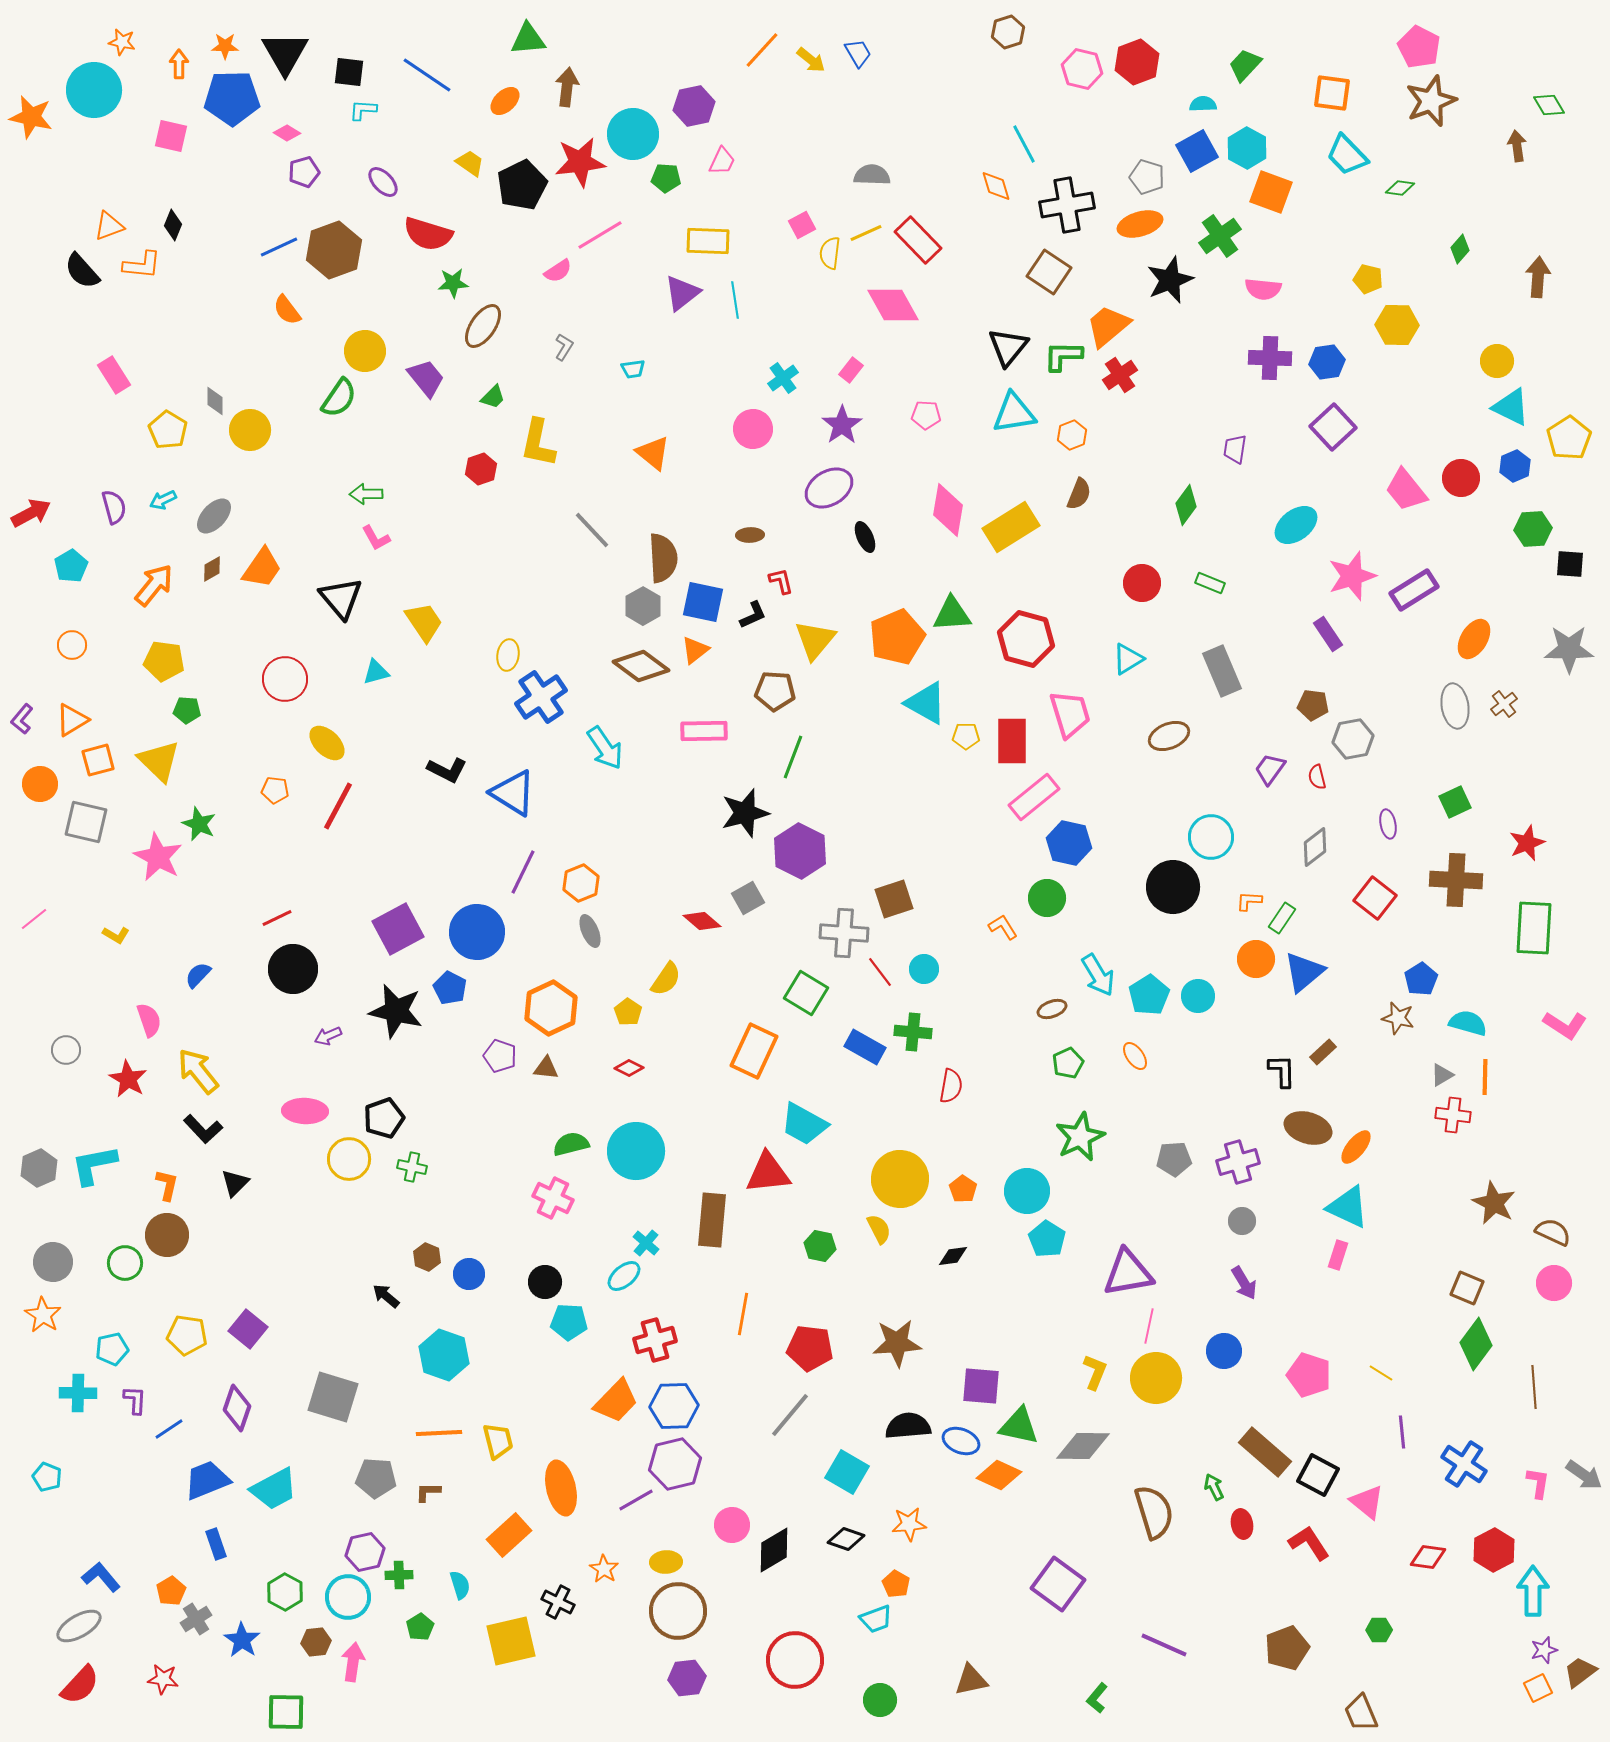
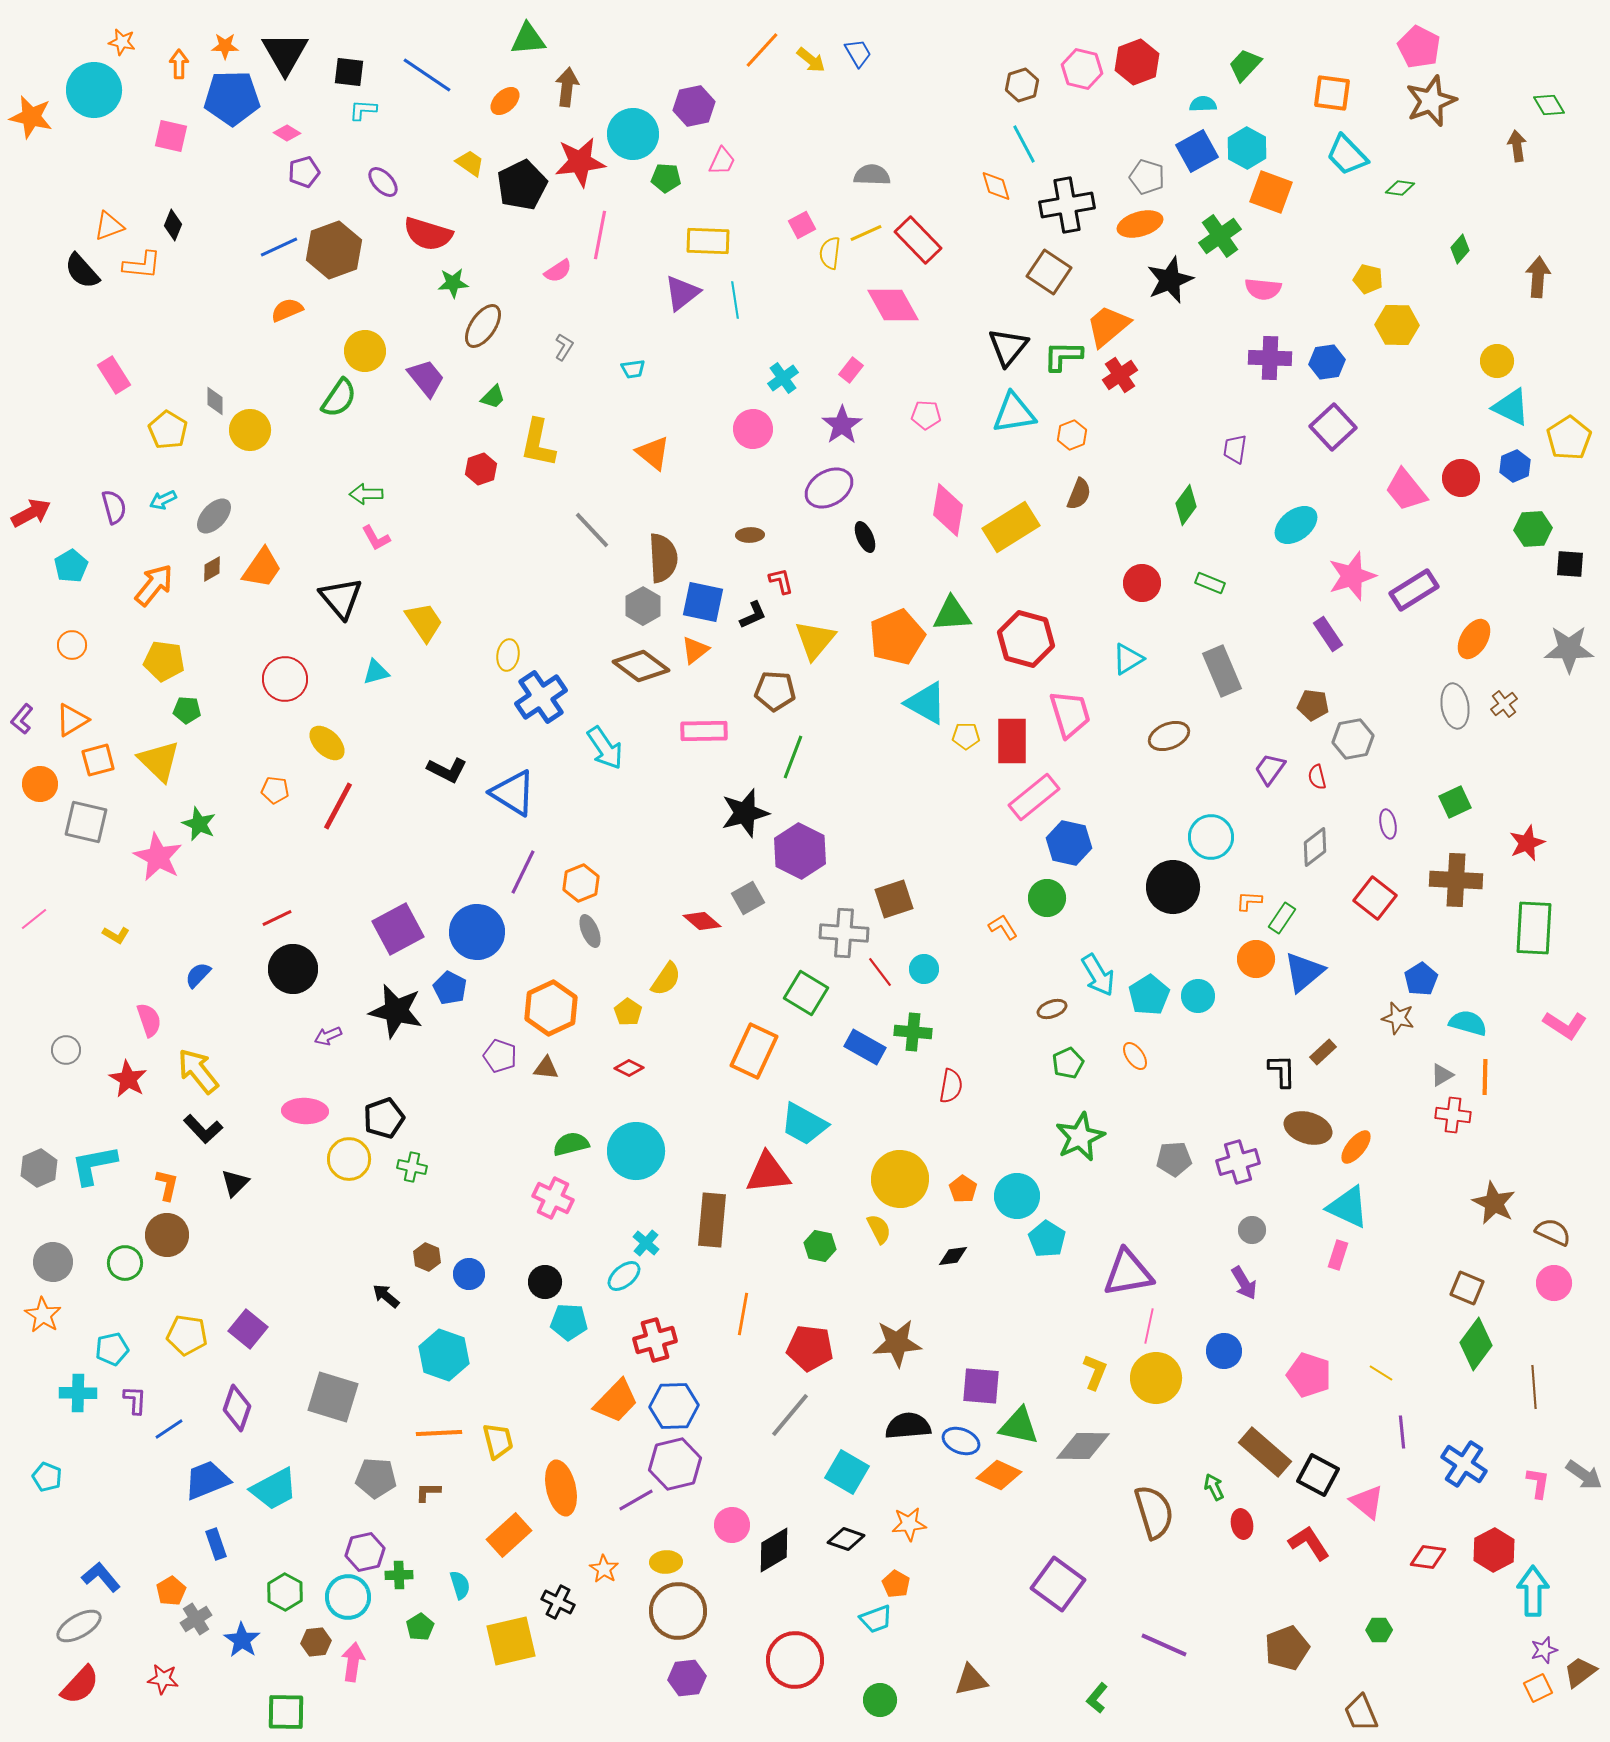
brown hexagon at (1008, 32): moved 14 px right, 53 px down
pink line at (600, 235): rotated 48 degrees counterclockwise
orange semicircle at (287, 310): rotated 104 degrees clockwise
cyan circle at (1027, 1191): moved 10 px left, 5 px down
gray circle at (1242, 1221): moved 10 px right, 9 px down
